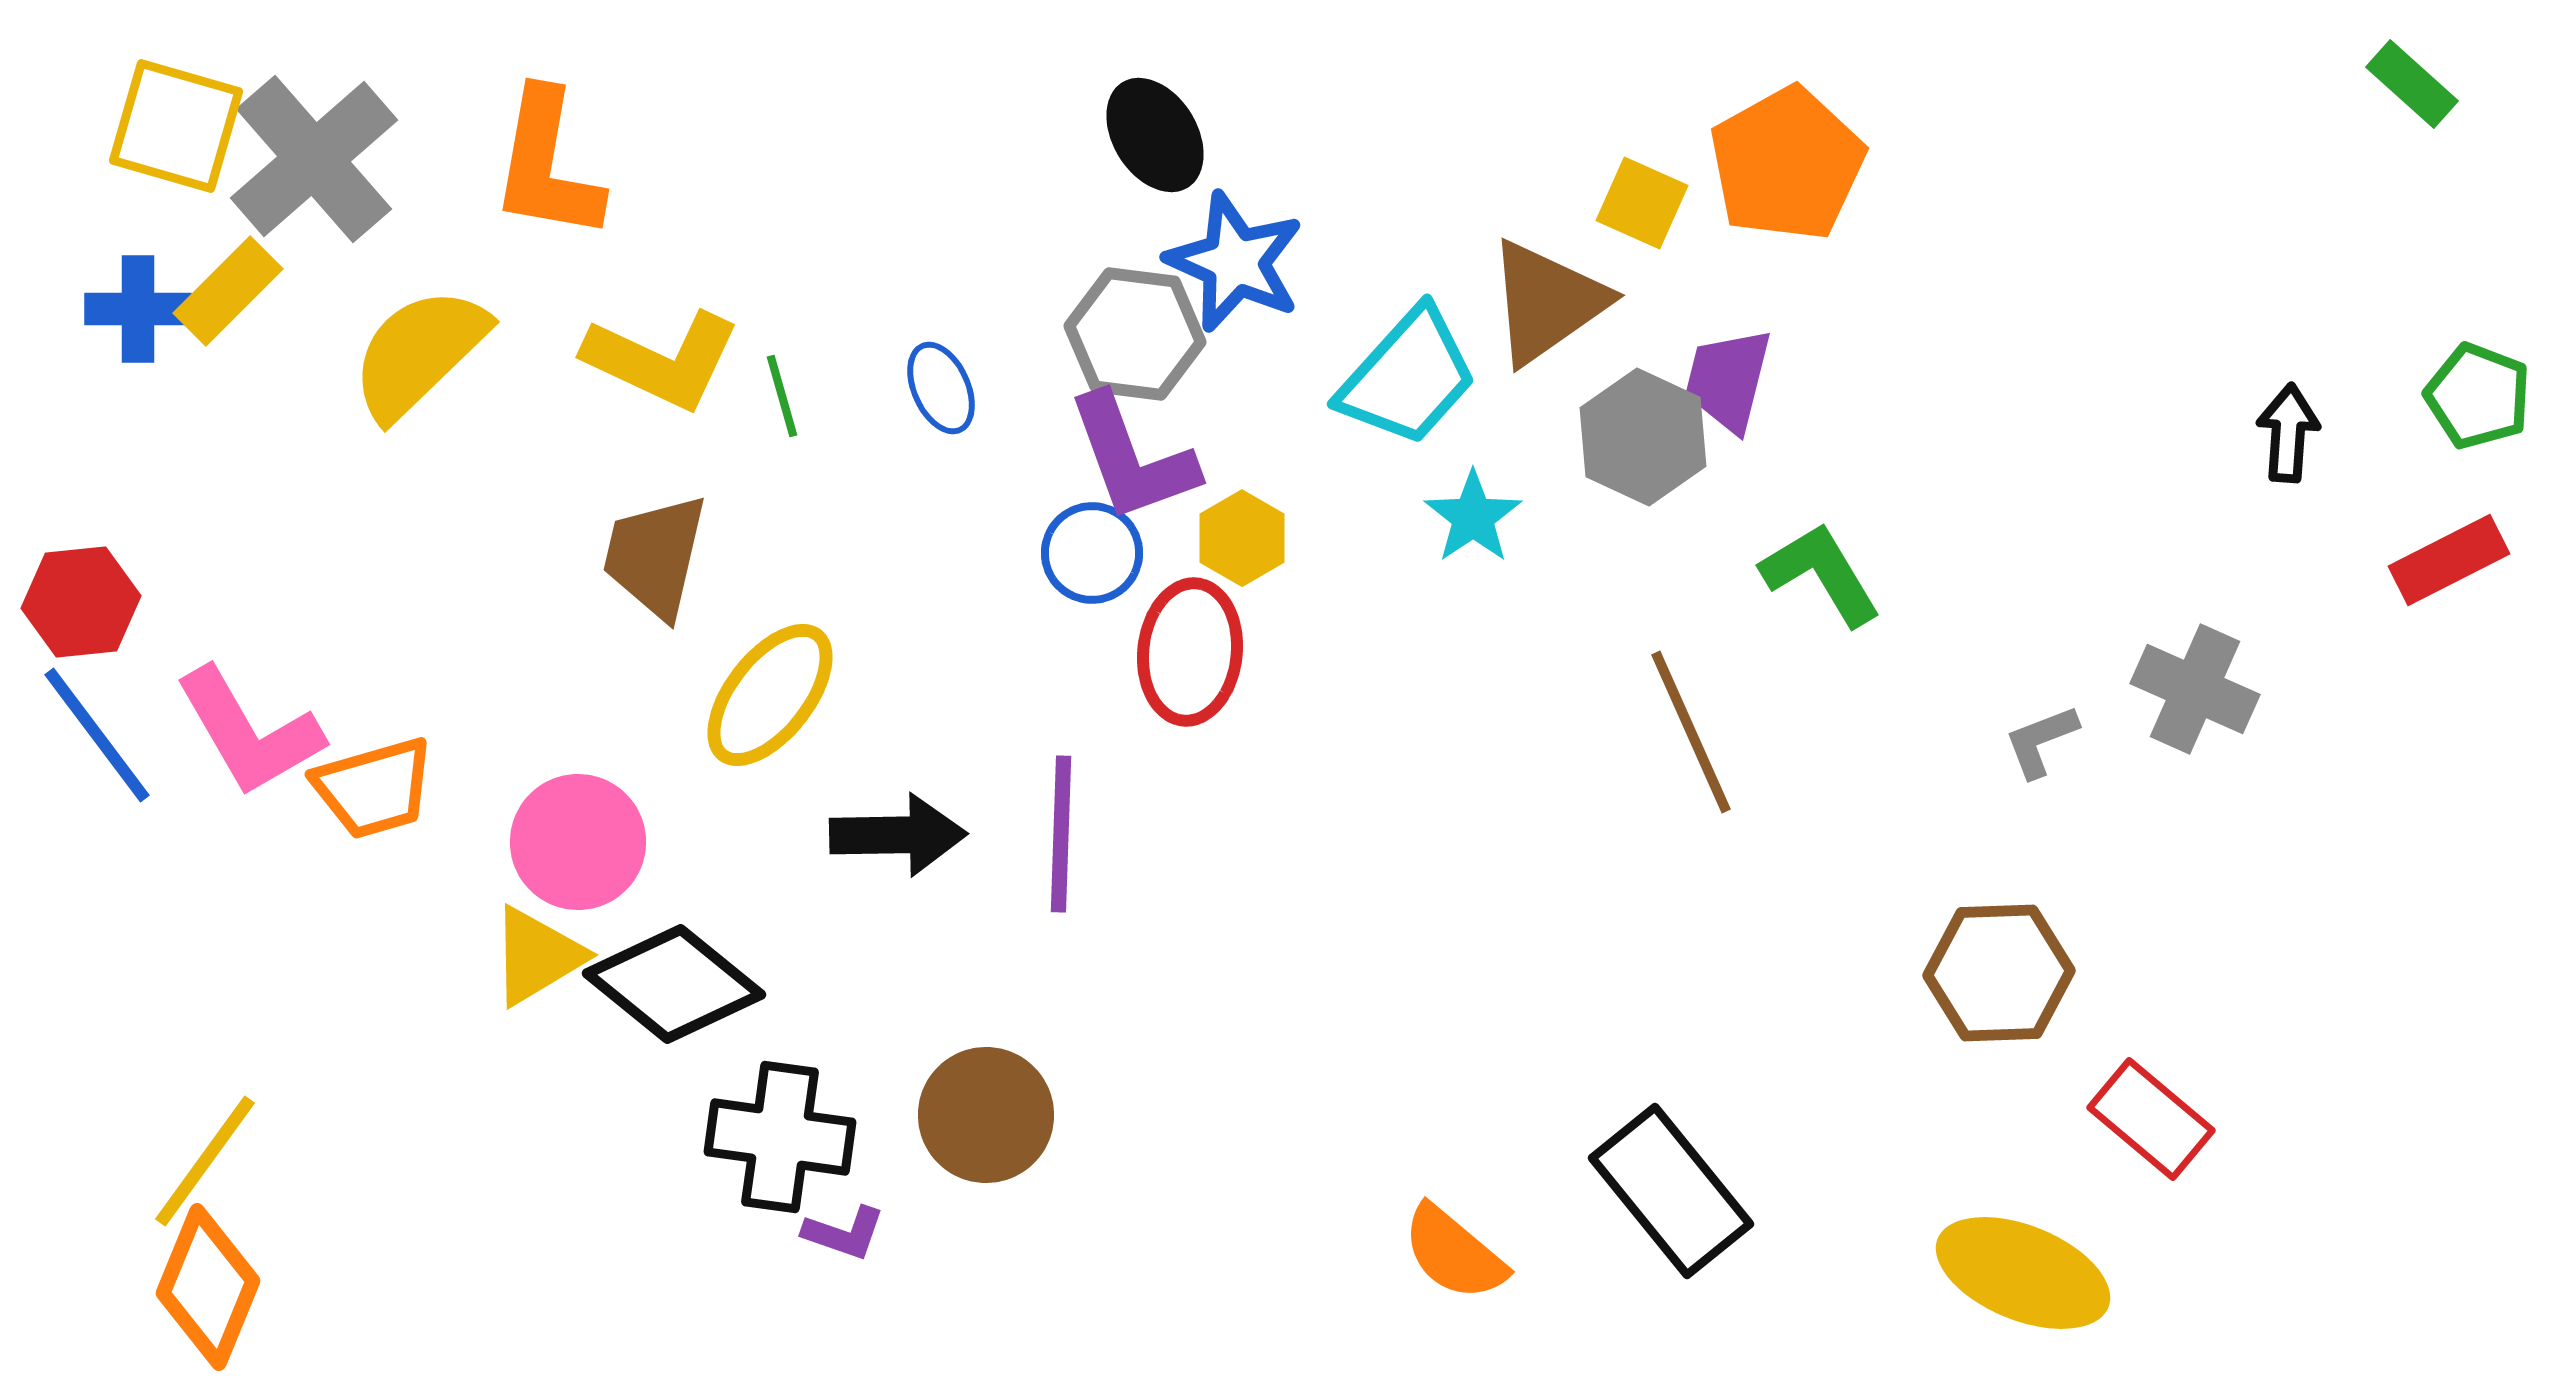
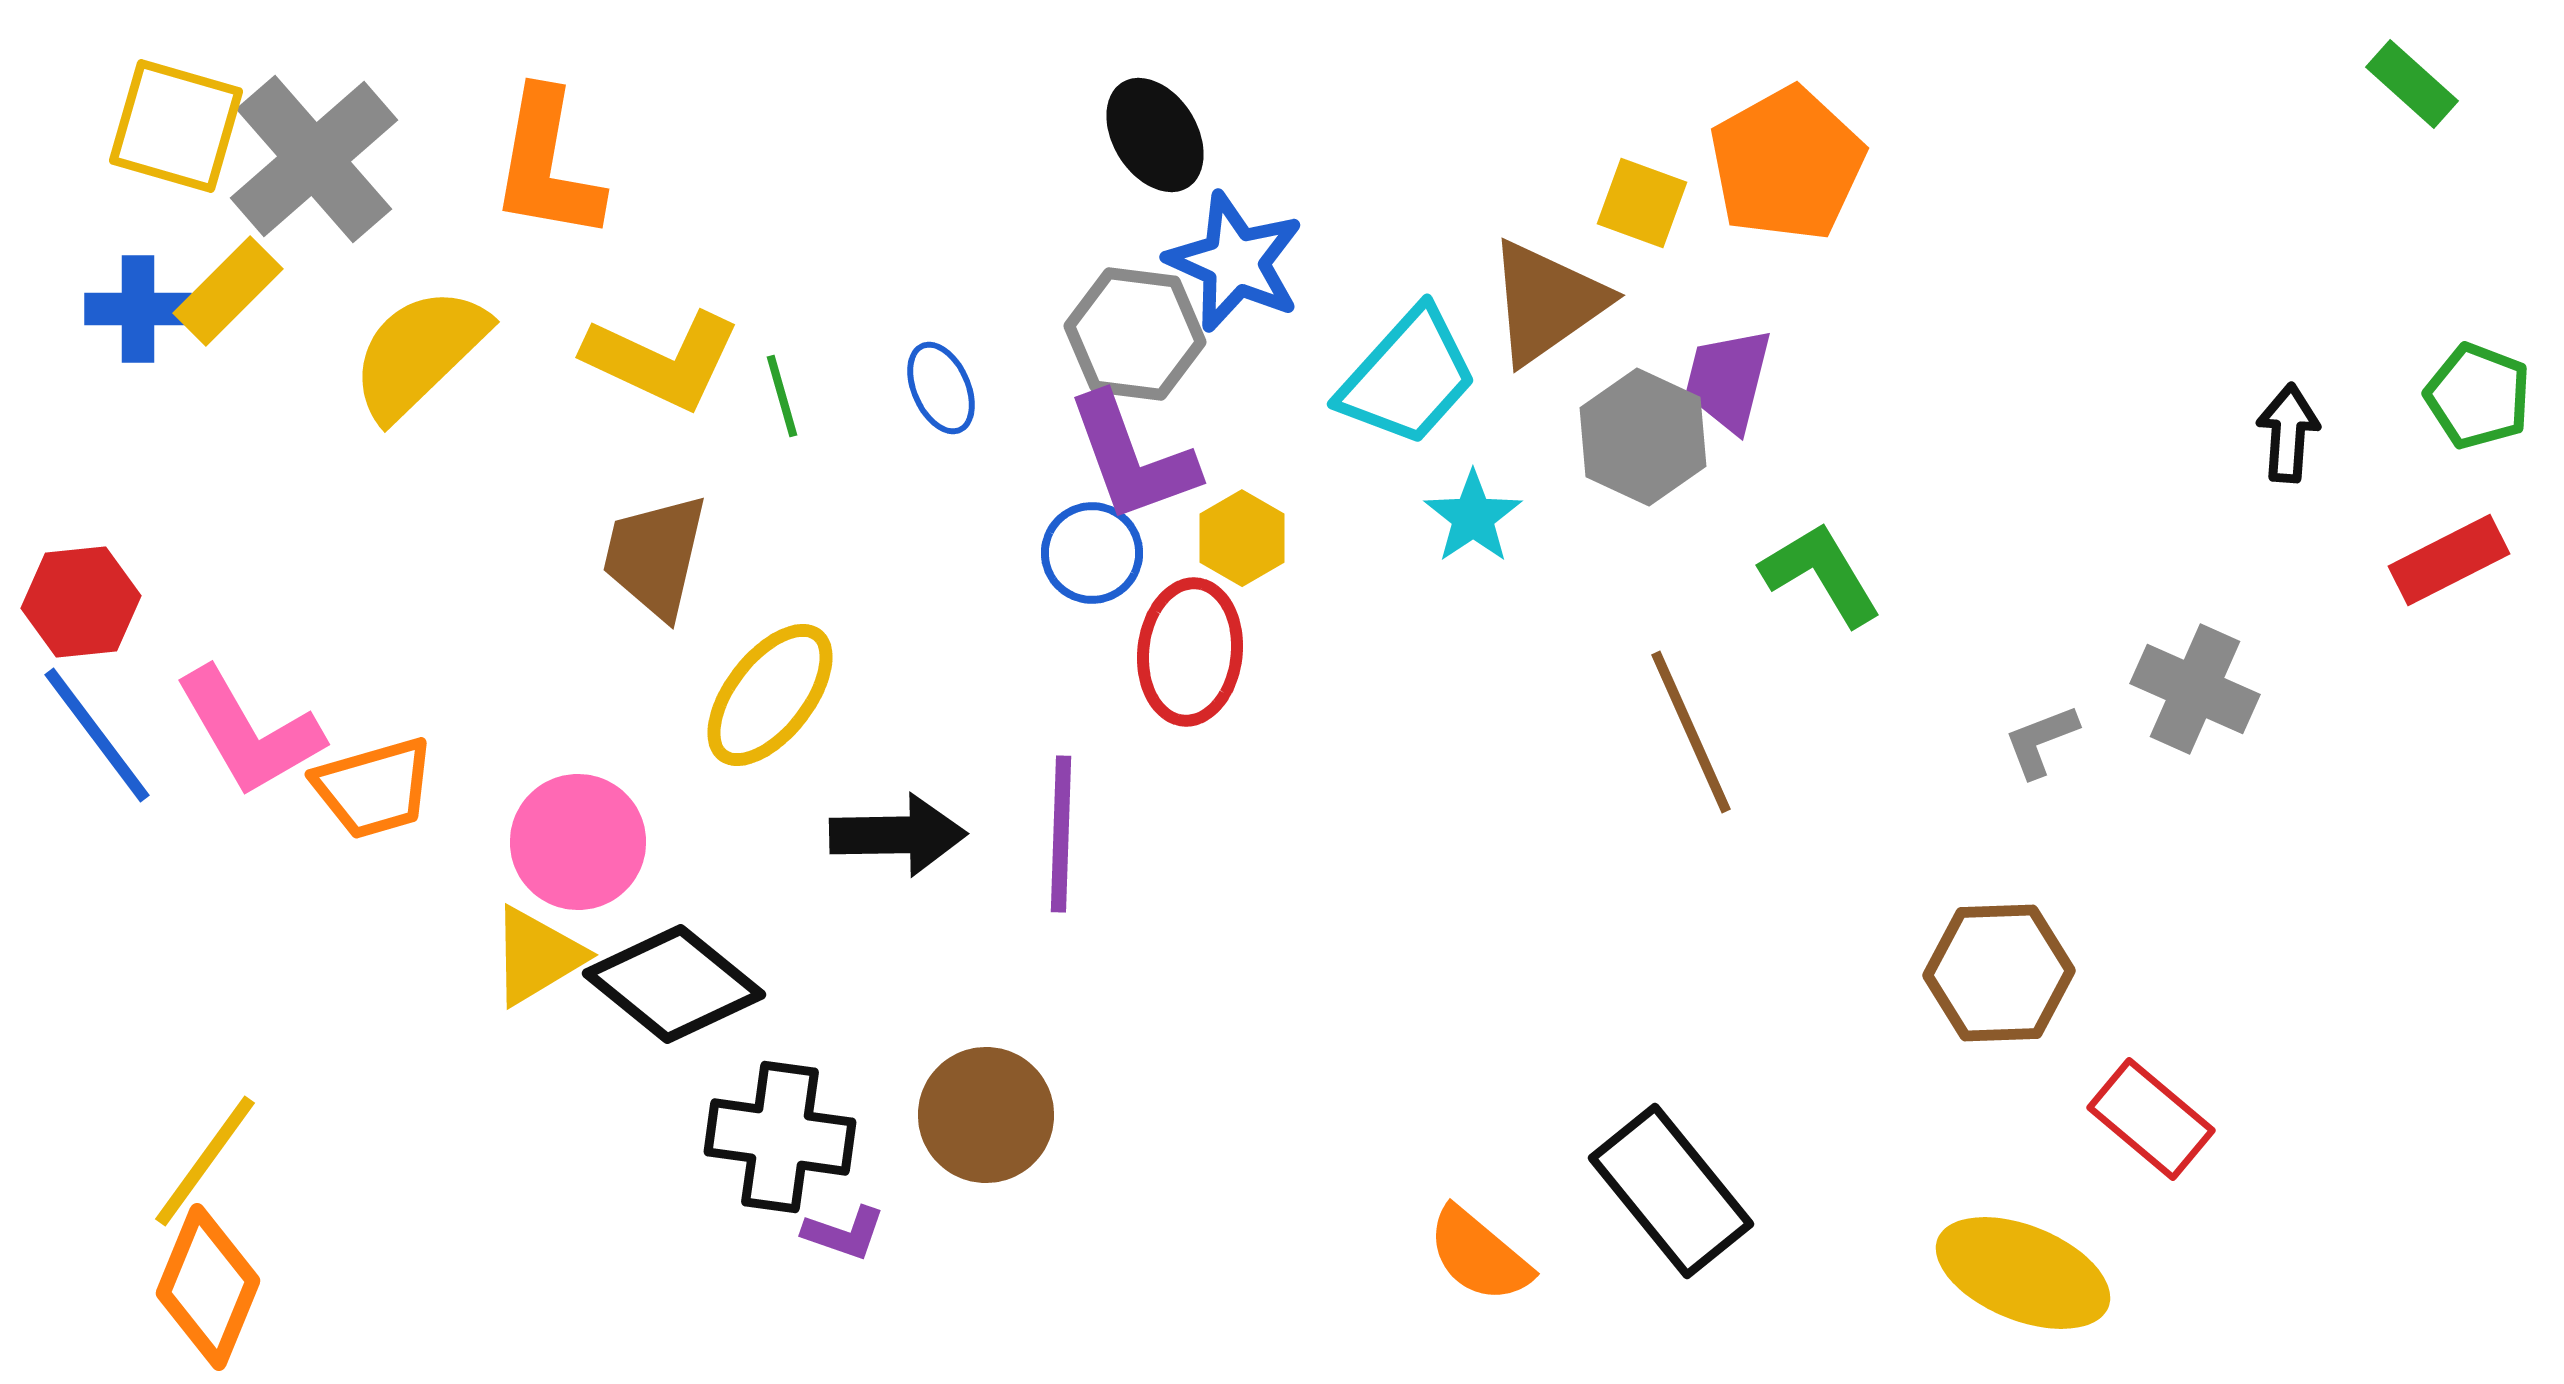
yellow square at (1642, 203): rotated 4 degrees counterclockwise
orange semicircle at (1454, 1253): moved 25 px right, 2 px down
